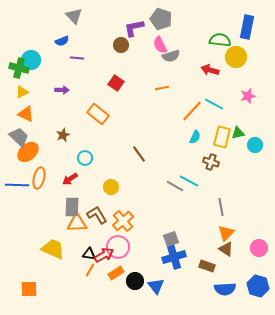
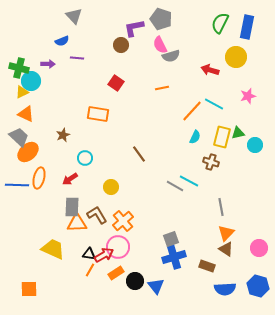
green semicircle at (220, 40): moved 17 px up; rotated 70 degrees counterclockwise
cyan circle at (31, 60): moved 21 px down
purple arrow at (62, 90): moved 14 px left, 26 px up
orange rectangle at (98, 114): rotated 30 degrees counterclockwise
